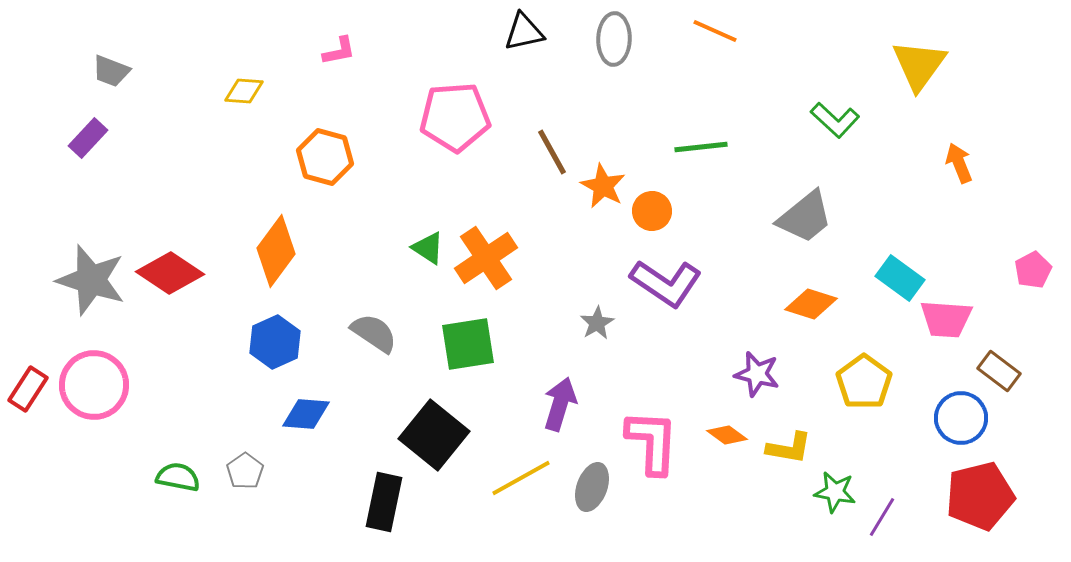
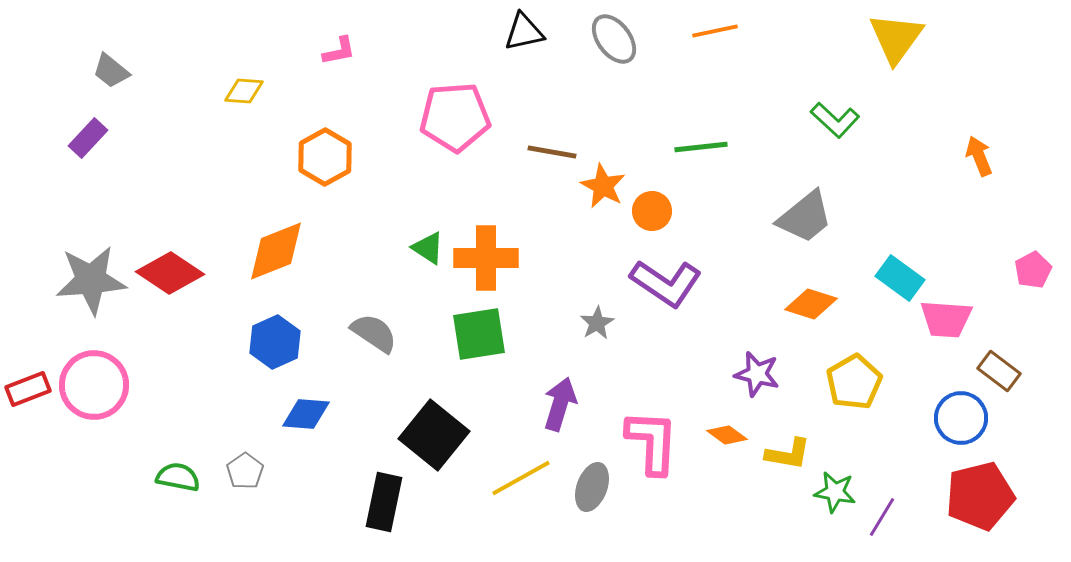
orange line at (715, 31): rotated 36 degrees counterclockwise
gray ellipse at (614, 39): rotated 39 degrees counterclockwise
yellow triangle at (919, 65): moved 23 px left, 27 px up
gray trapezoid at (111, 71): rotated 18 degrees clockwise
brown line at (552, 152): rotated 51 degrees counterclockwise
orange hexagon at (325, 157): rotated 16 degrees clockwise
orange arrow at (959, 163): moved 20 px right, 7 px up
orange diamond at (276, 251): rotated 32 degrees clockwise
orange cross at (486, 258): rotated 34 degrees clockwise
gray star at (91, 280): rotated 22 degrees counterclockwise
green square at (468, 344): moved 11 px right, 10 px up
yellow pentagon at (864, 382): moved 10 px left; rotated 6 degrees clockwise
red rectangle at (28, 389): rotated 36 degrees clockwise
yellow L-shape at (789, 448): moved 1 px left, 6 px down
